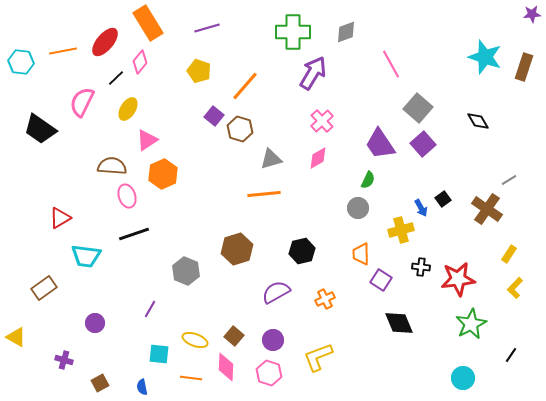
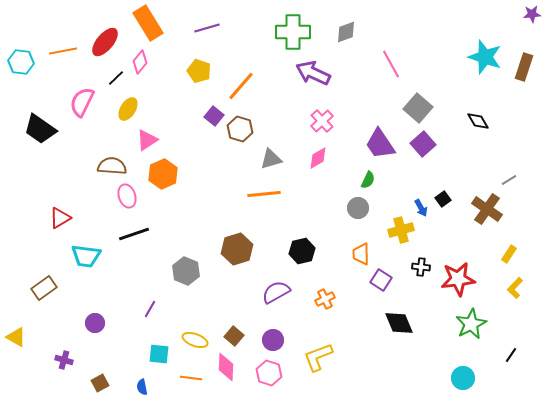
purple arrow at (313, 73): rotated 96 degrees counterclockwise
orange line at (245, 86): moved 4 px left
